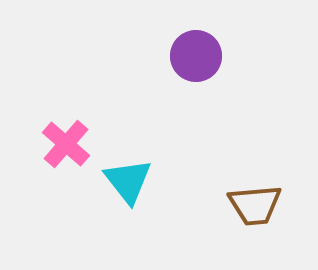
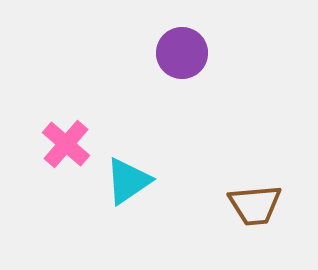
purple circle: moved 14 px left, 3 px up
cyan triangle: rotated 34 degrees clockwise
